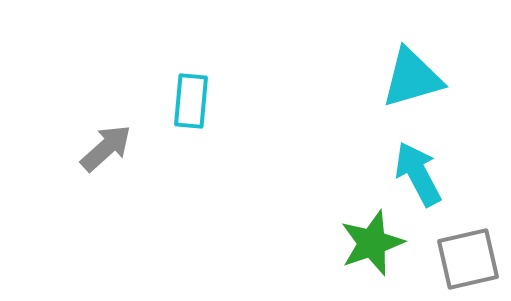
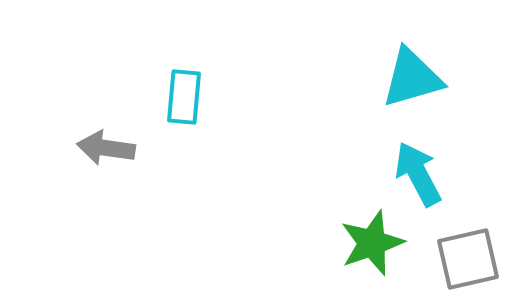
cyan rectangle: moved 7 px left, 4 px up
gray arrow: rotated 130 degrees counterclockwise
